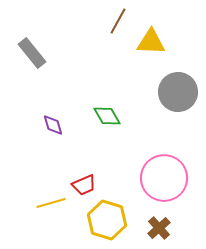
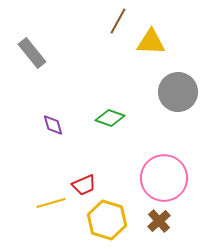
green diamond: moved 3 px right, 2 px down; rotated 40 degrees counterclockwise
brown cross: moved 7 px up
